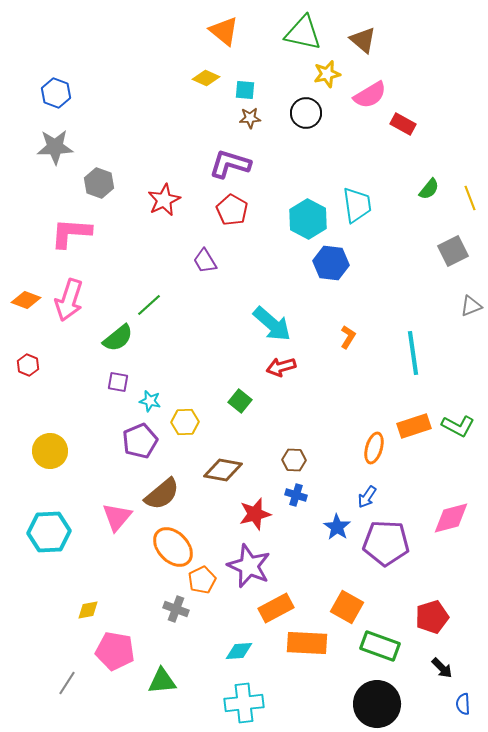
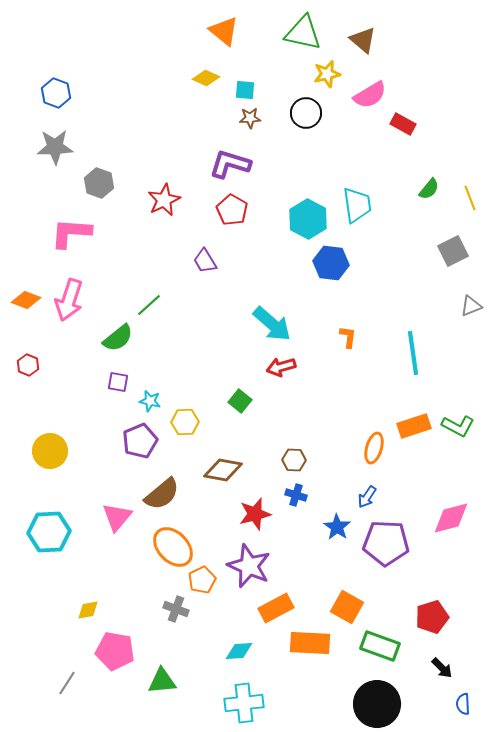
orange L-shape at (348, 337): rotated 25 degrees counterclockwise
orange rectangle at (307, 643): moved 3 px right
